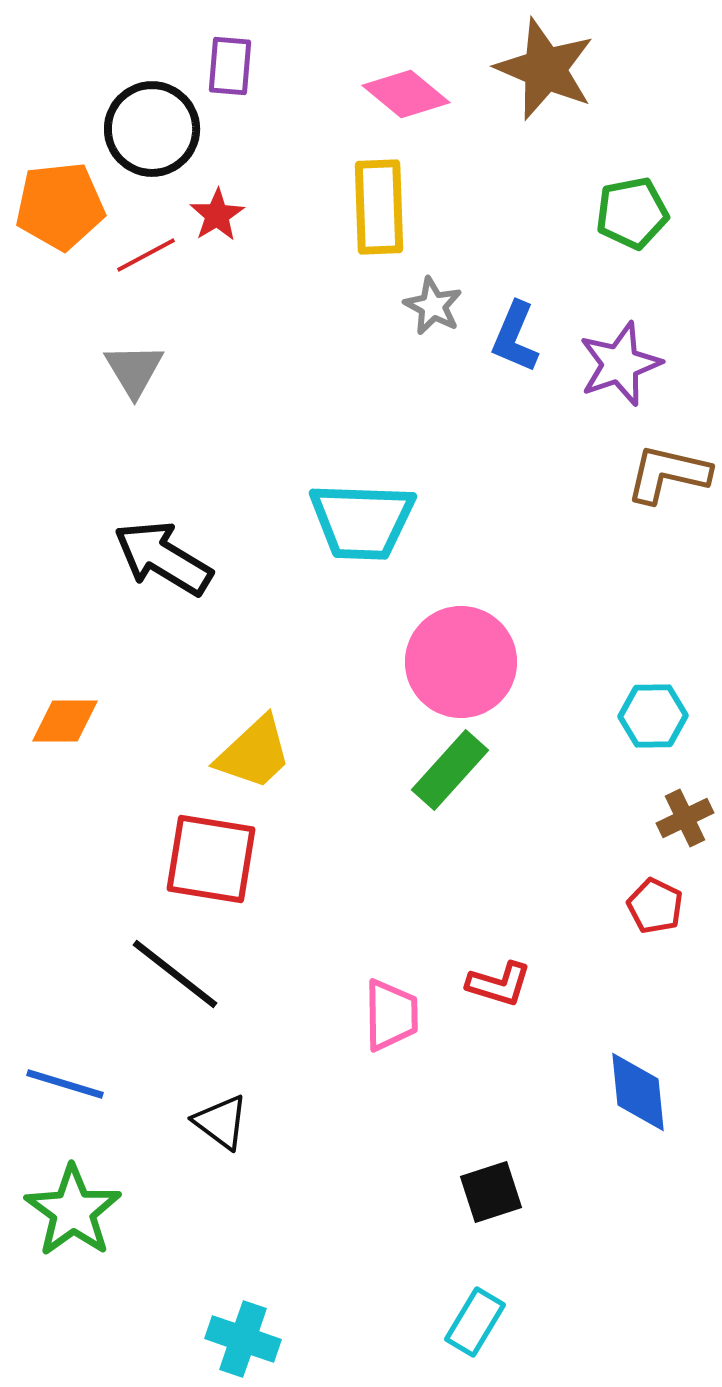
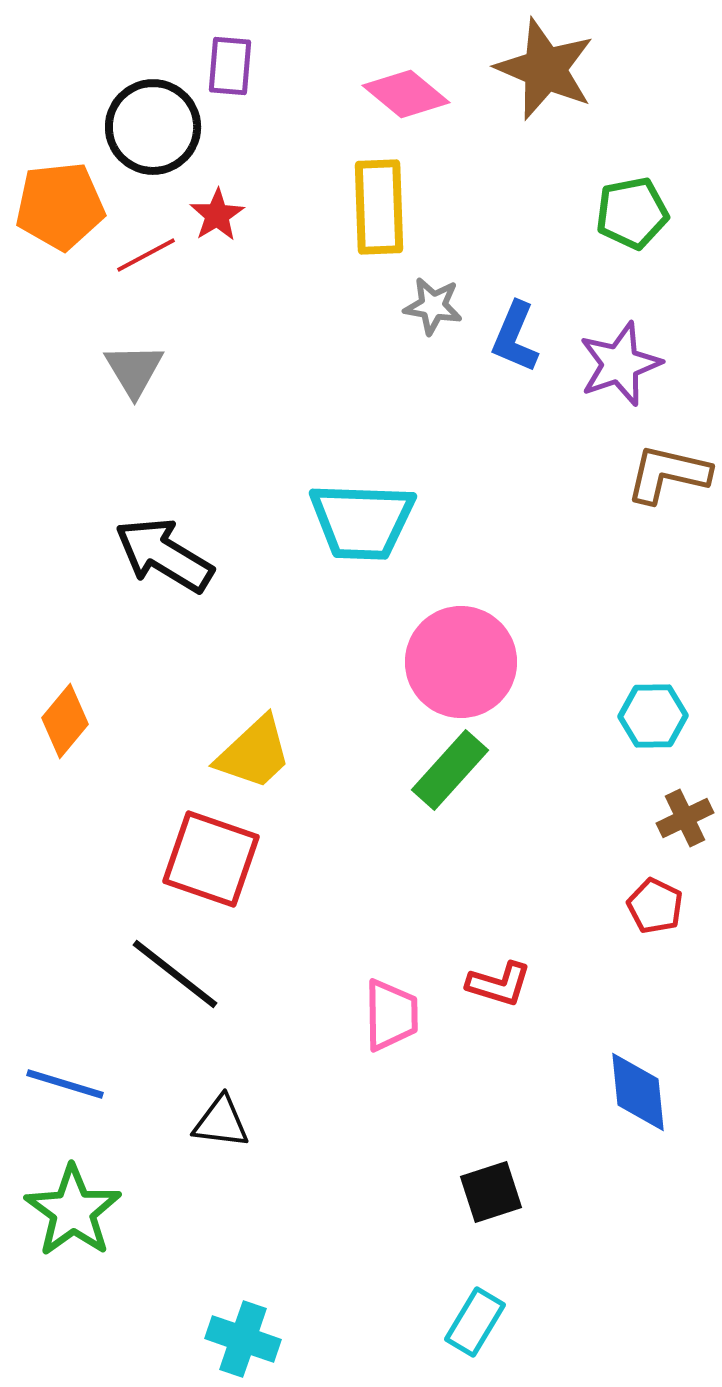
black circle: moved 1 px right, 2 px up
gray star: rotated 18 degrees counterclockwise
black arrow: moved 1 px right, 3 px up
orange diamond: rotated 50 degrees counterclockwise
red square: rotated 10 degrees clockwise
black triangle: rotated 30 degrees counterclockwise
